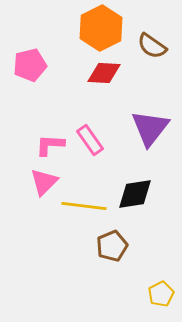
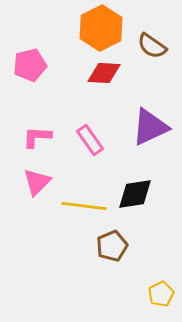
purple triangle: moved 1 px up; rotated 27 degrees clockwise
pink L-shape: moved 13 px left, 8 px up
pink triangle: moved 7 px left
